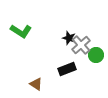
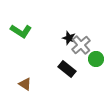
green circle: moved 4 px down
black rectangle: rotated 60 degrees clockwise
brown triangle: moved 11 px left
